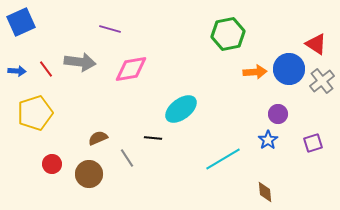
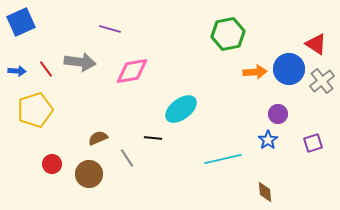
pink diamond: moved 1 px right, 2 px down
yellow pentagon: moved 3 px up
cyan line: rotated 18 degrees clockwise
